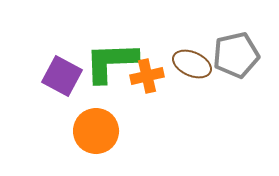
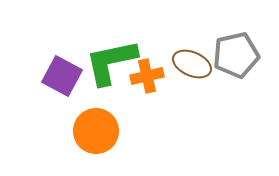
green L-shape: rotated 10 degrees counterclockwise
